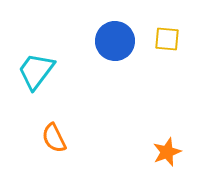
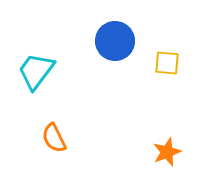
yellow square: moved 24 px down
